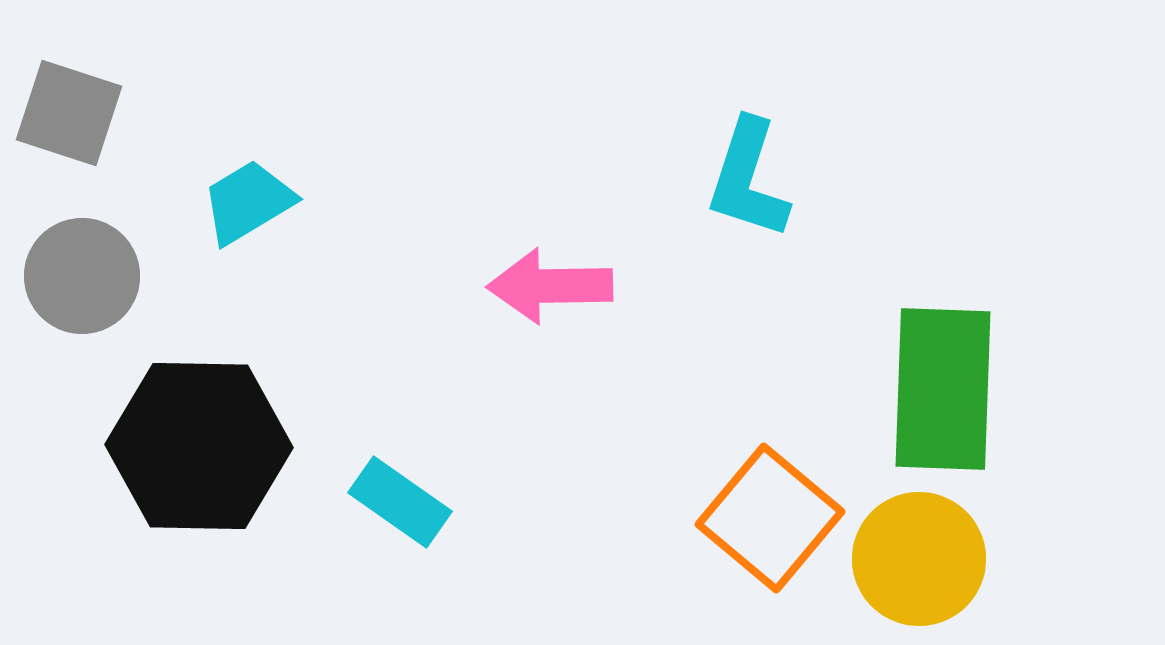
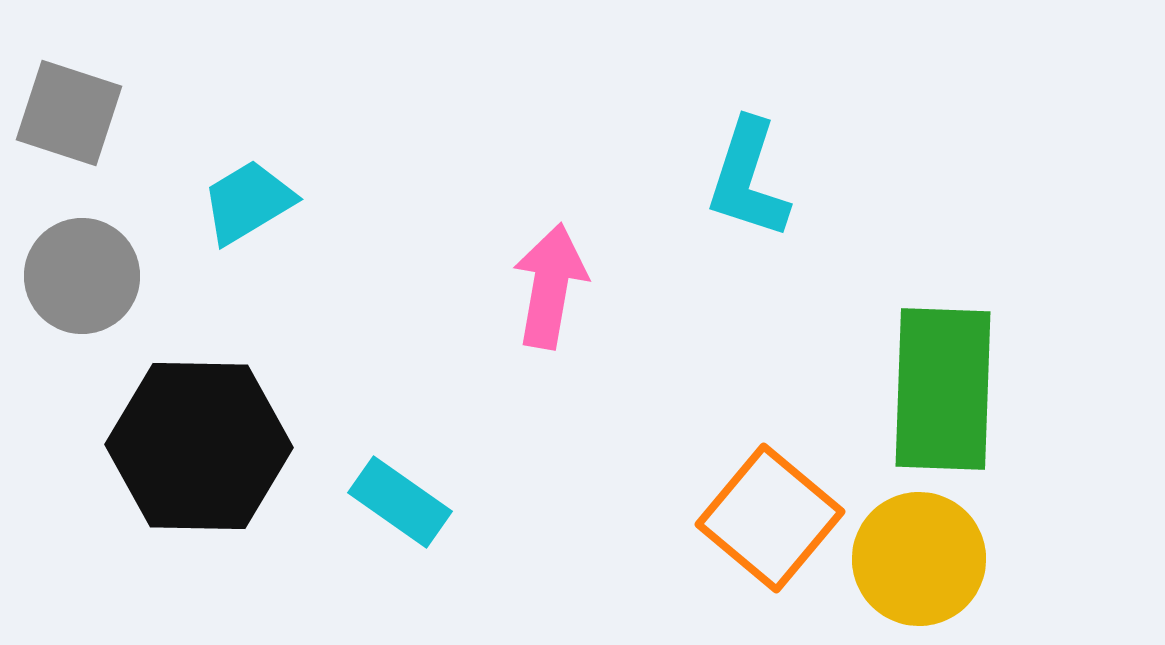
pink arrow: rotated 101 degrees clockwise
